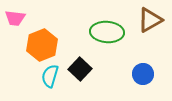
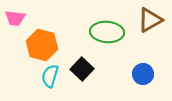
orange hexagon: rotated 24 degrees counterclockwise
black square: moved 2 px right
